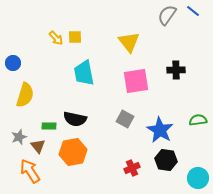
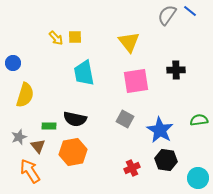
blue line: moved 3 px left
green semicircle: moved 1 px right
